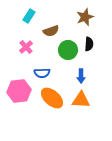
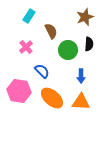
brown semicircle: rotated 98 degrees counterclockwise
blue semicircle: moved 2 px up; rotated 133 degrees counterclockwise
pink hexagon: rotated 15 degrees clockwise
orange triangle: moved 2 px down
